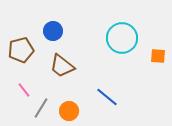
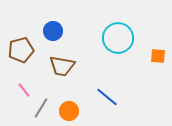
cyan circle: moved 4 px left
brown trapezoid: rotated 28 degrees counterclockwise
